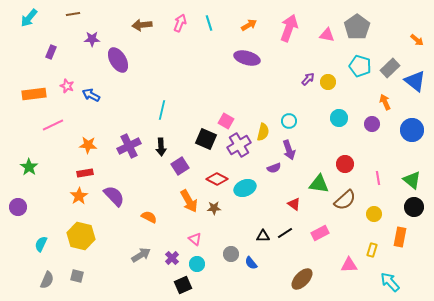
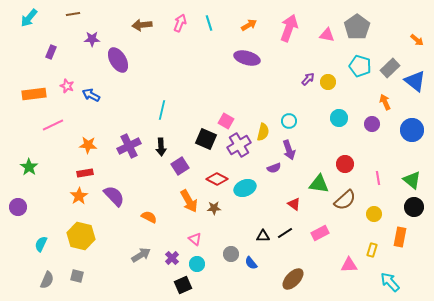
brown ellipse at (302, 279): moved 9 px left
